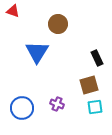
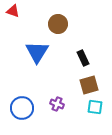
black rectangle: moved 14 px left
cyan square: rotated 14 degrees clockwise
